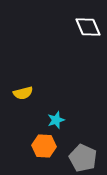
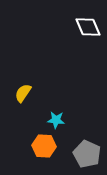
yellow semicircle: rotated 138 degrees clockwise
cyan star: rotated 24 degrees clockwise
gray pentagon: moved 4 px right, 4 px up
